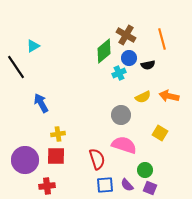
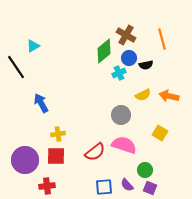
black semicircle: moved 2 px left
yellow semicircle: moved 2 px up
red semicircle: moved 2 px left, 7 px up; rotated 70 degrees clockwise
blue square: moved 1 px left, 2 px down
